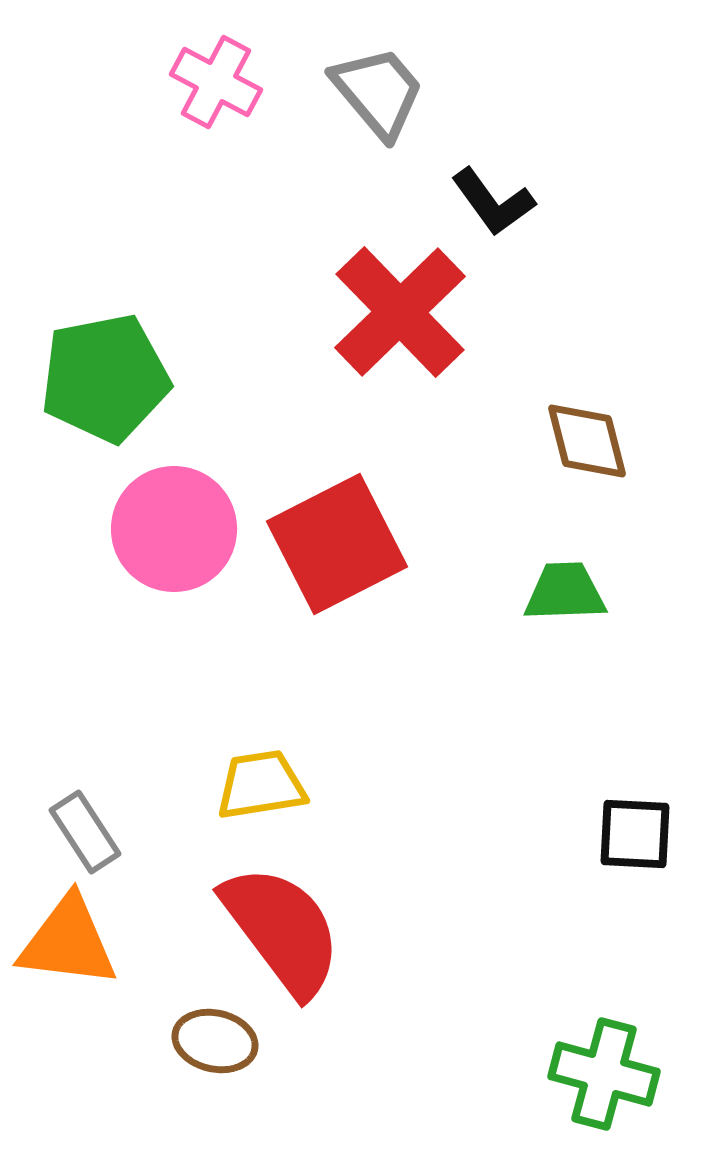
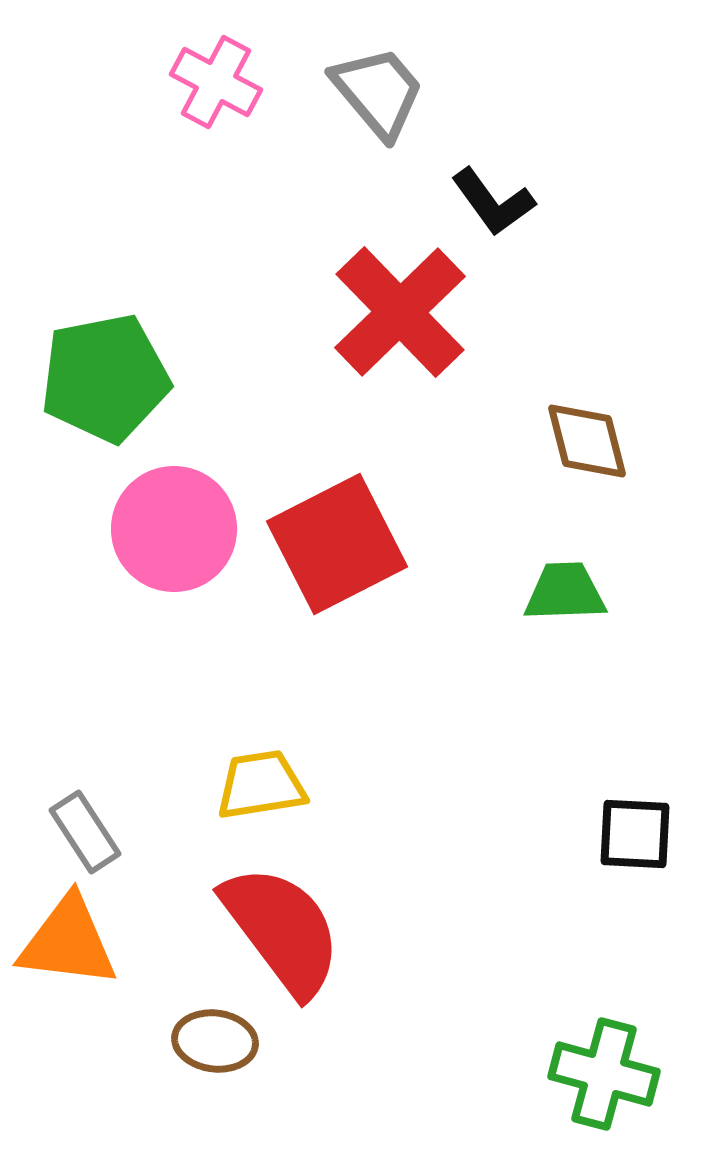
brown ellipse: rotated 6 degrees counterclockwise
